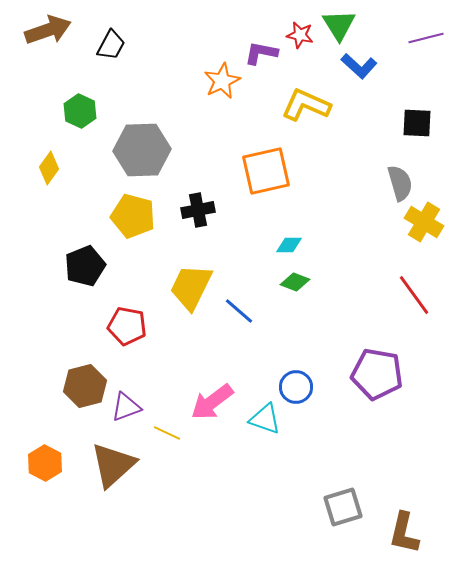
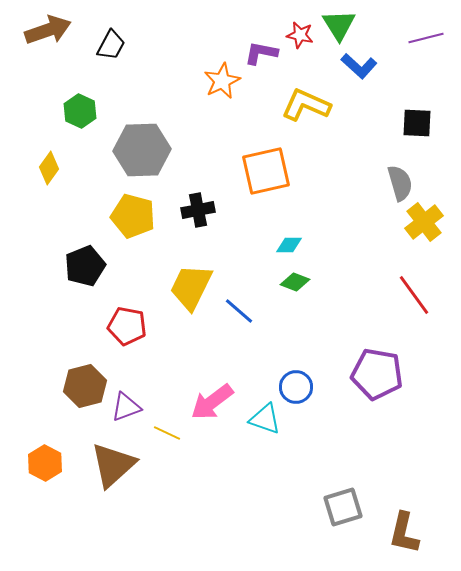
yellow cross: rotated 21 degrees clockwise
